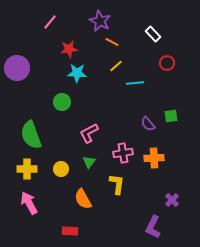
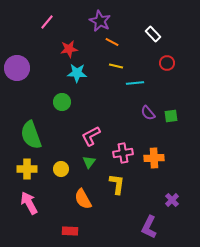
pink line: moved 3 px left
yellow line: rotated 56 degrees clockwise
purple semicircle: moved 11 px up
pink L-shape: moved 2 px right, 3 px down
purple L-shape: moved 4 px left
